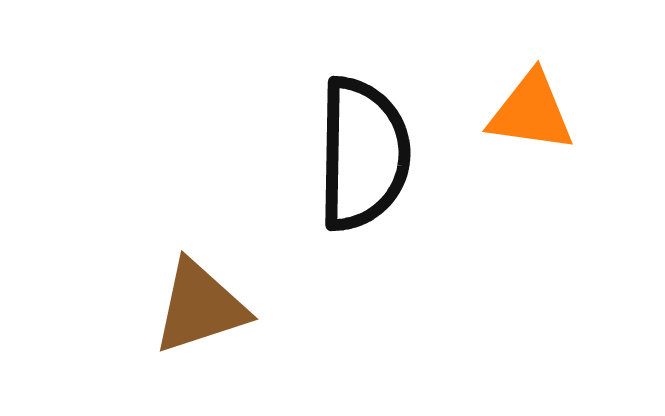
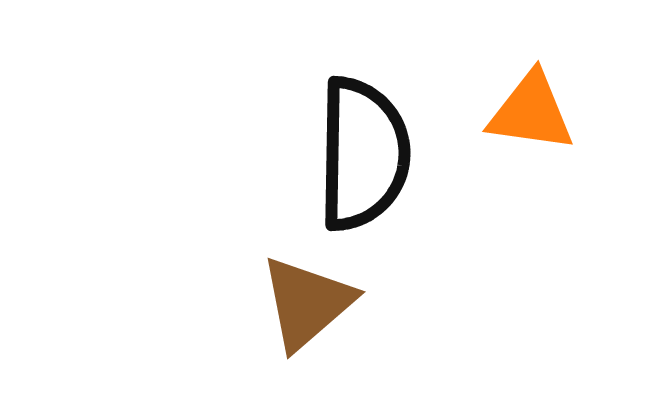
brown triangle: moved 107 px right, 4 px up; rotated 23 degrees counterclockwise
